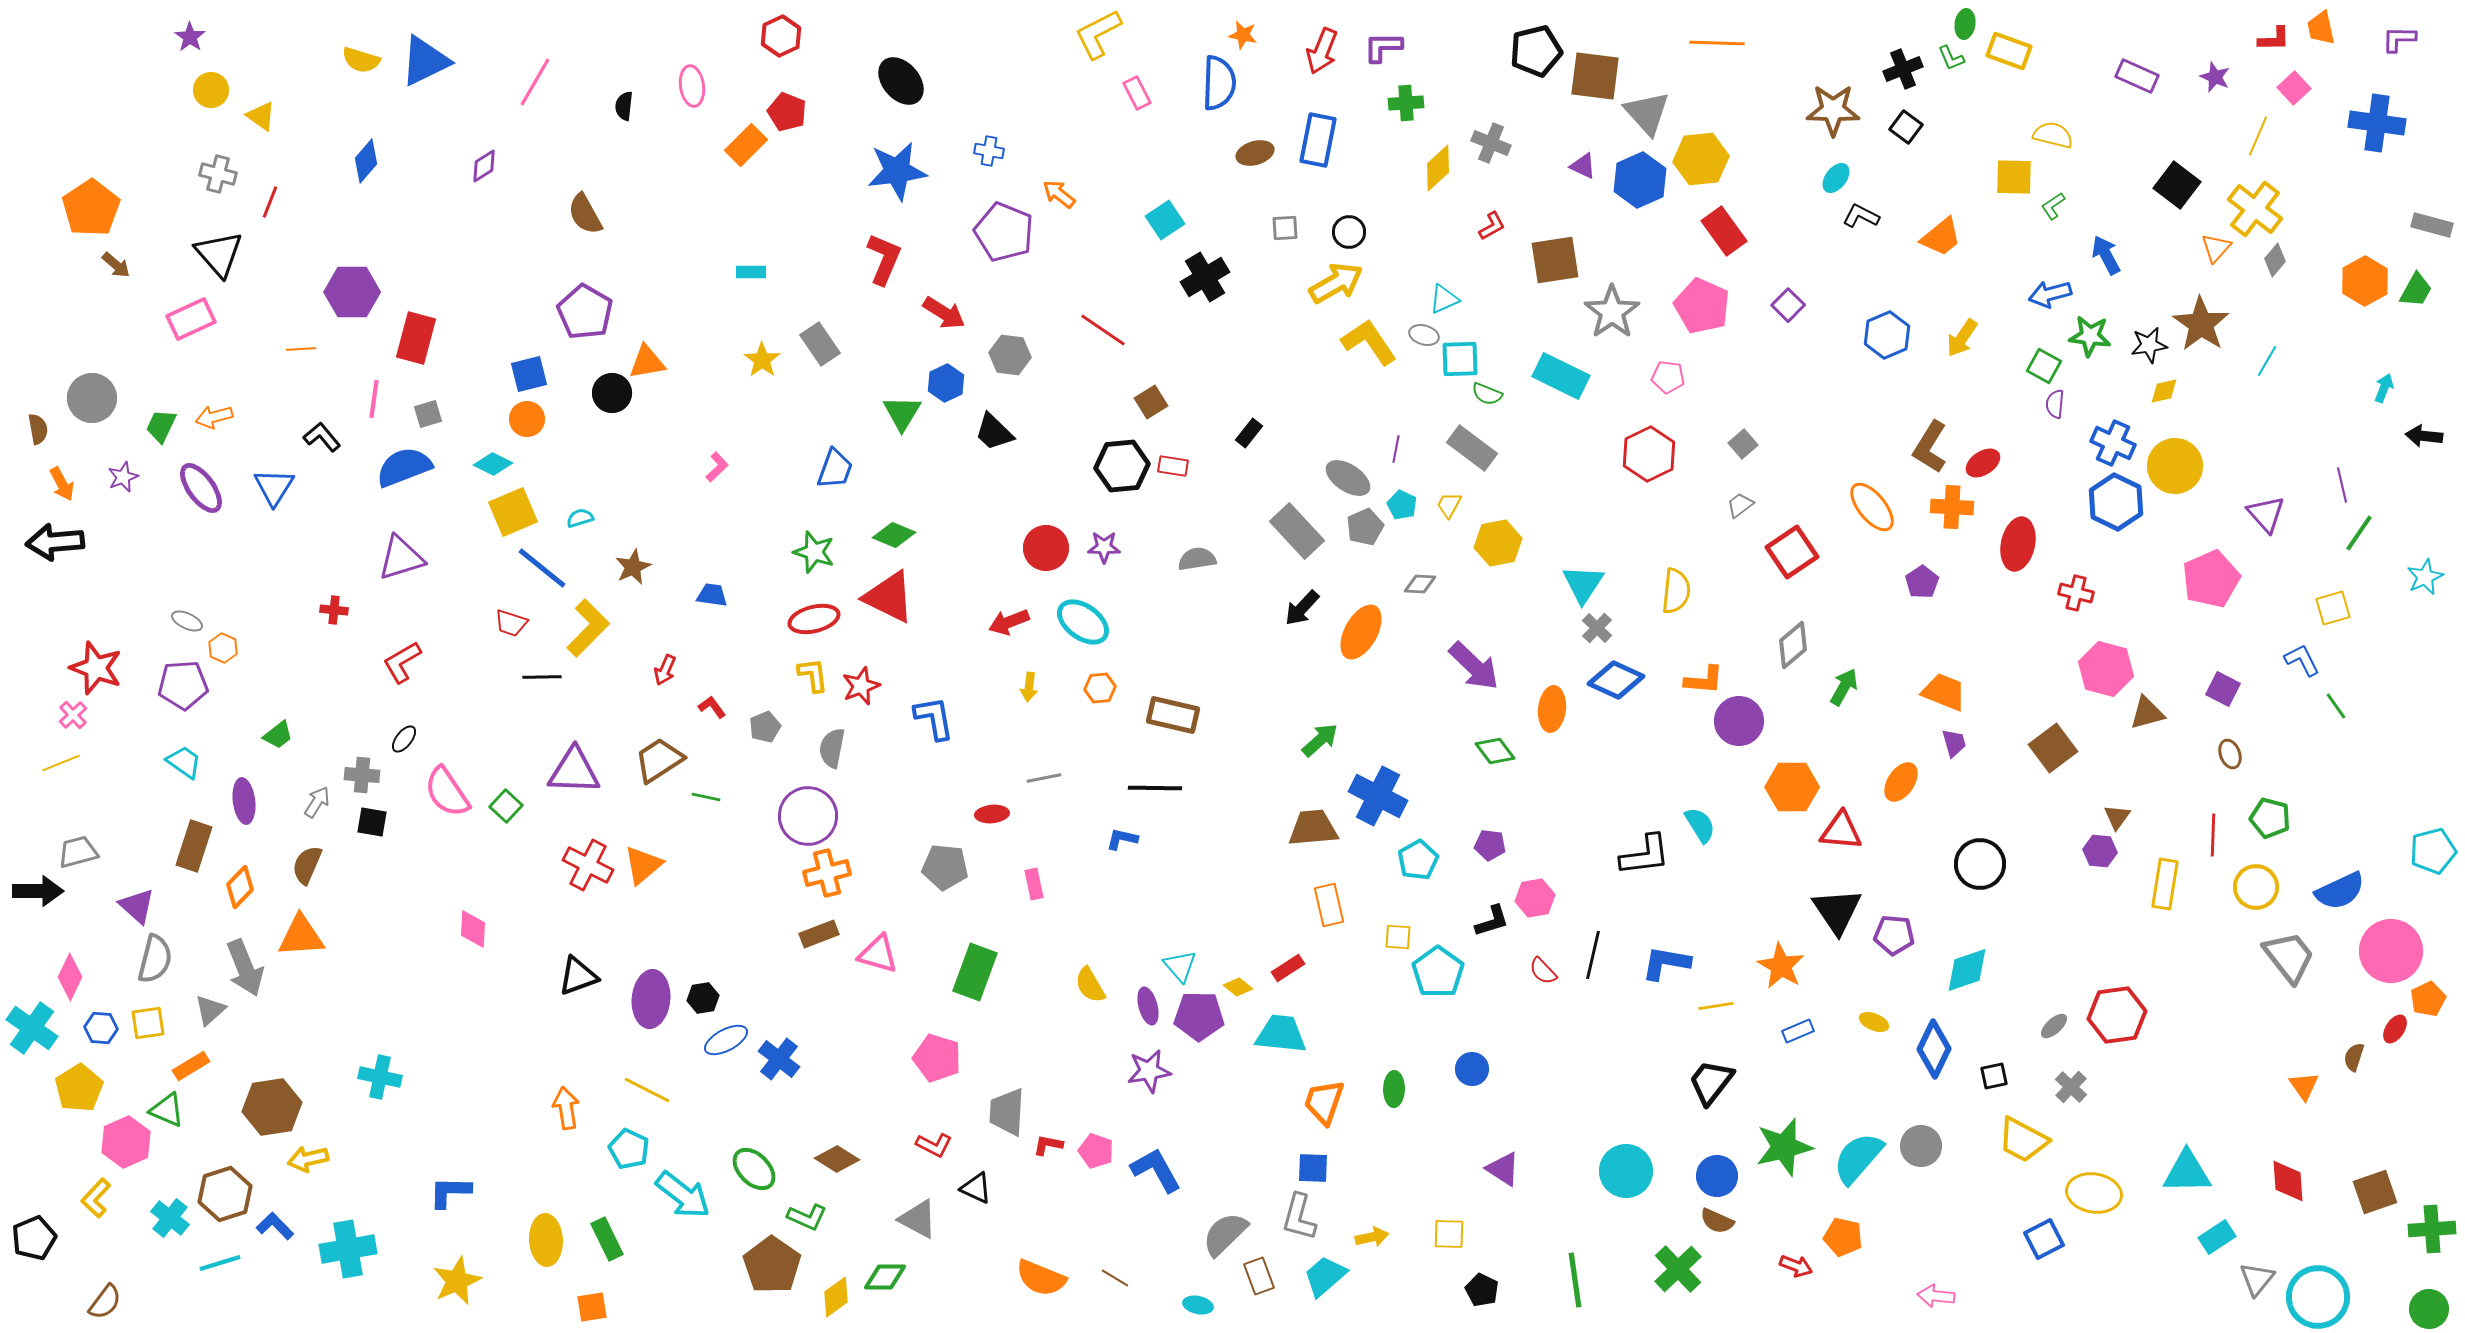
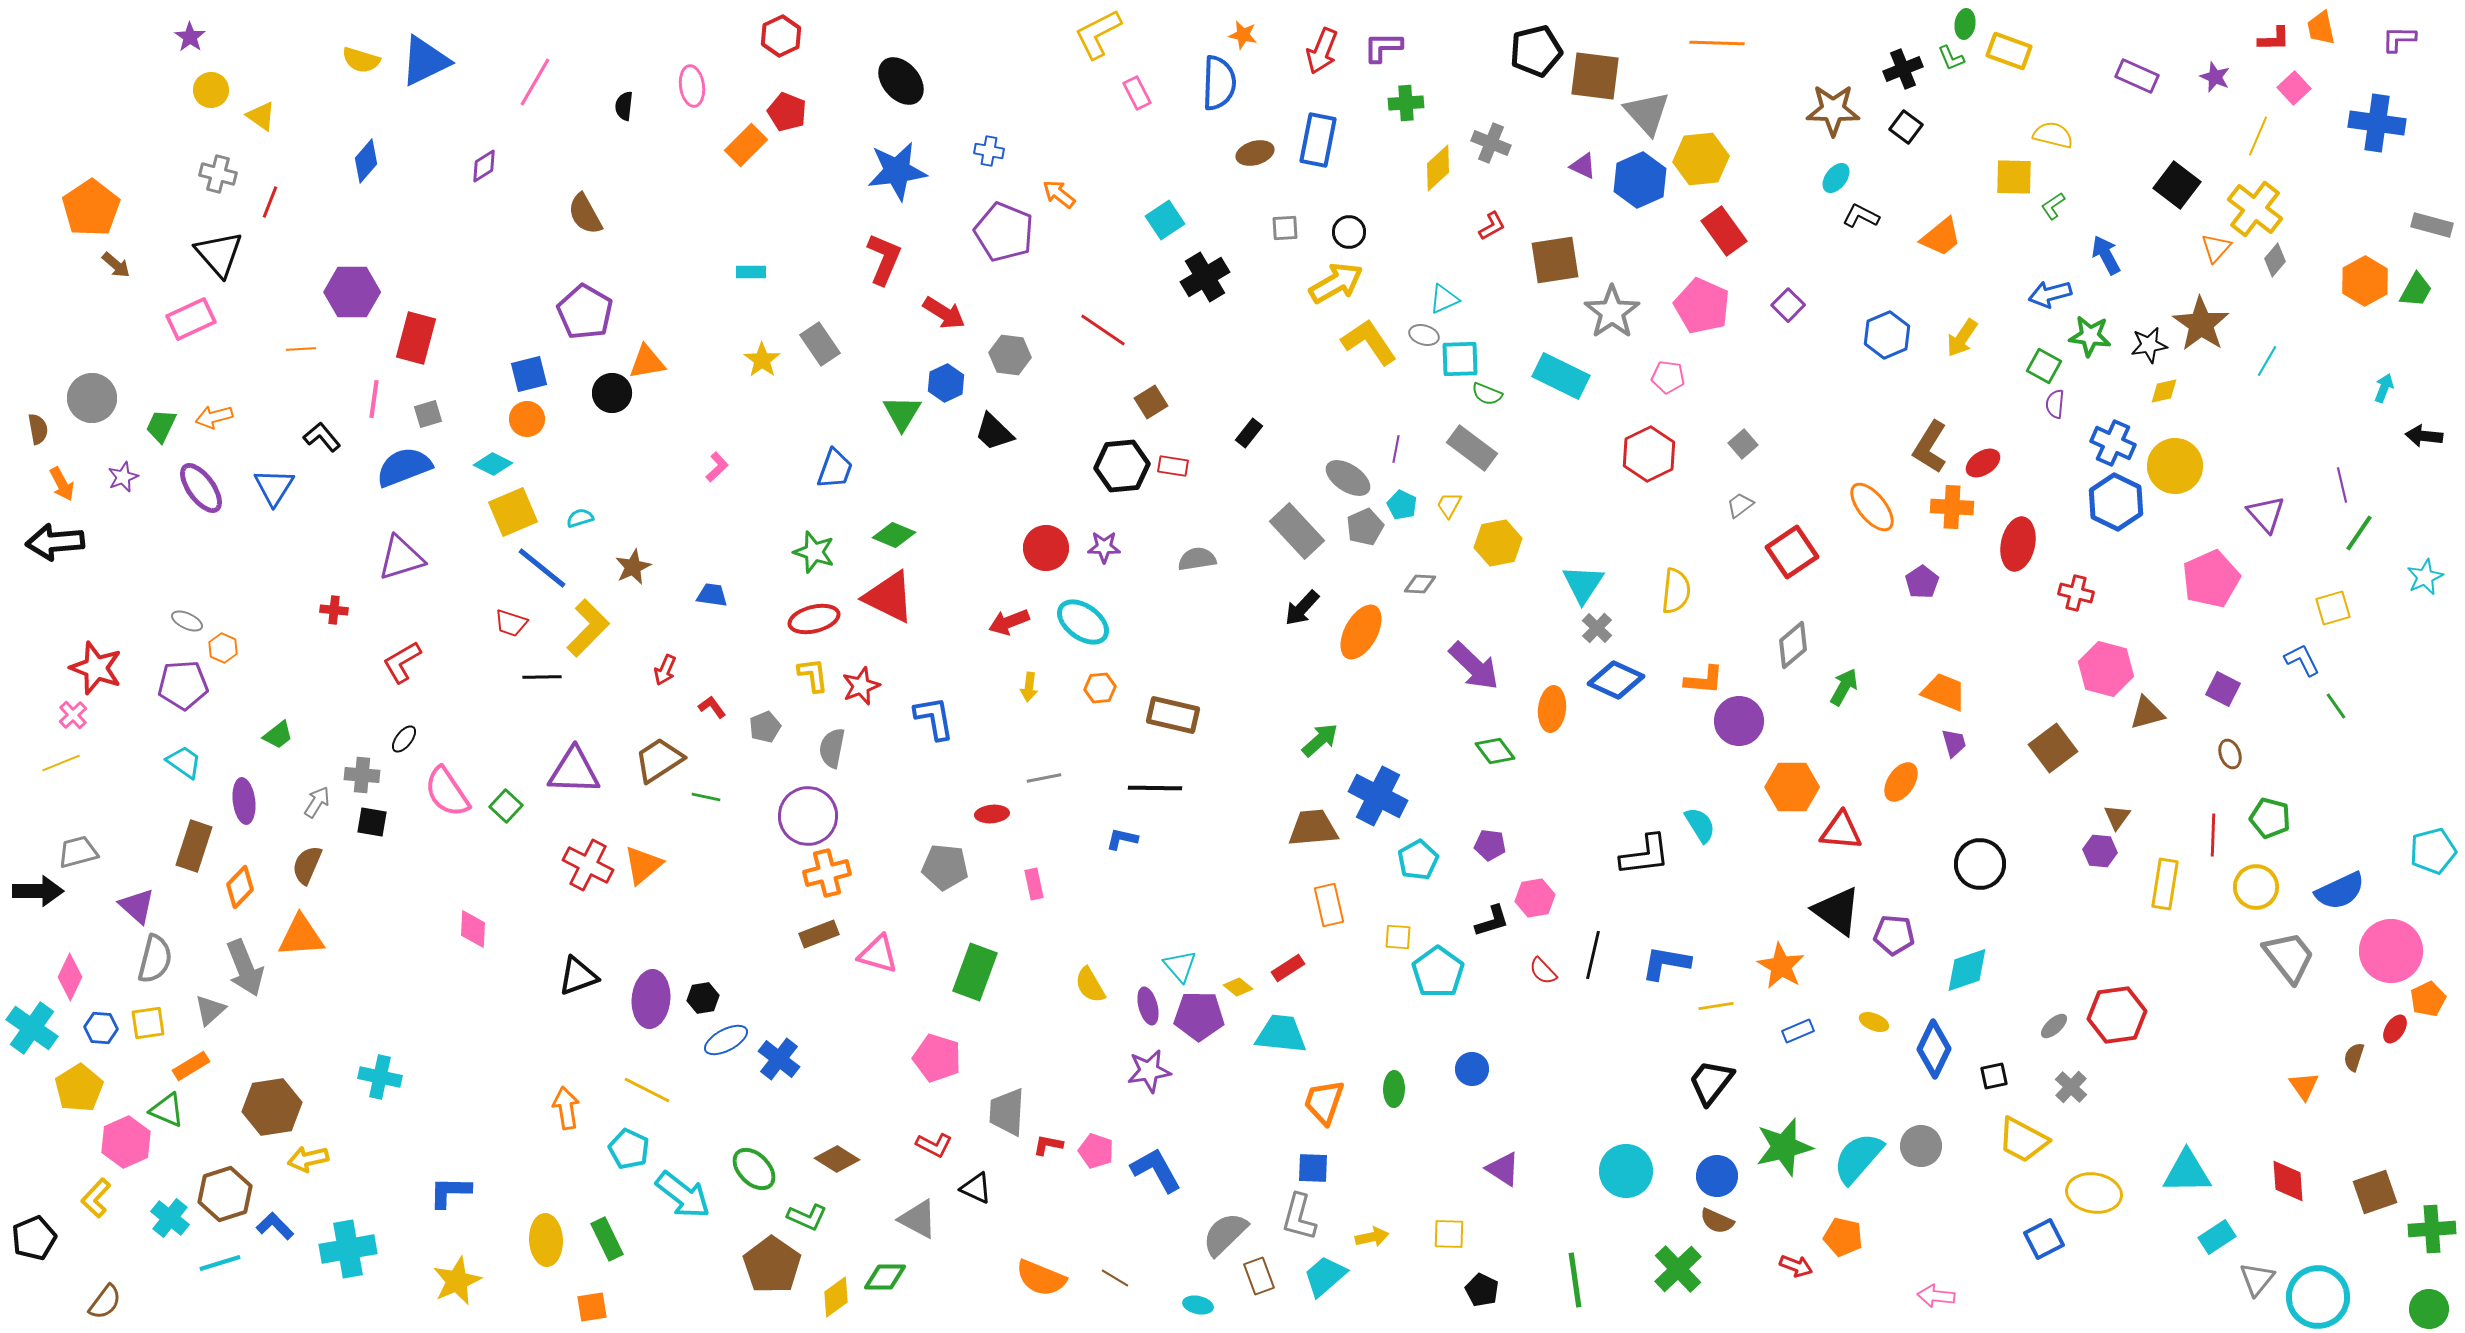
black triangle at (1837, 911): rotated 20 degrees counterclockwise
